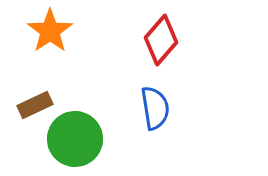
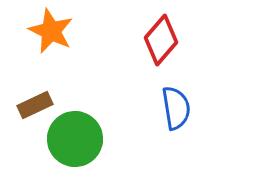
orange star: moved 1 px right; rotated 12 degrees counterclockwise
blue semicircle: moved 21 px right
